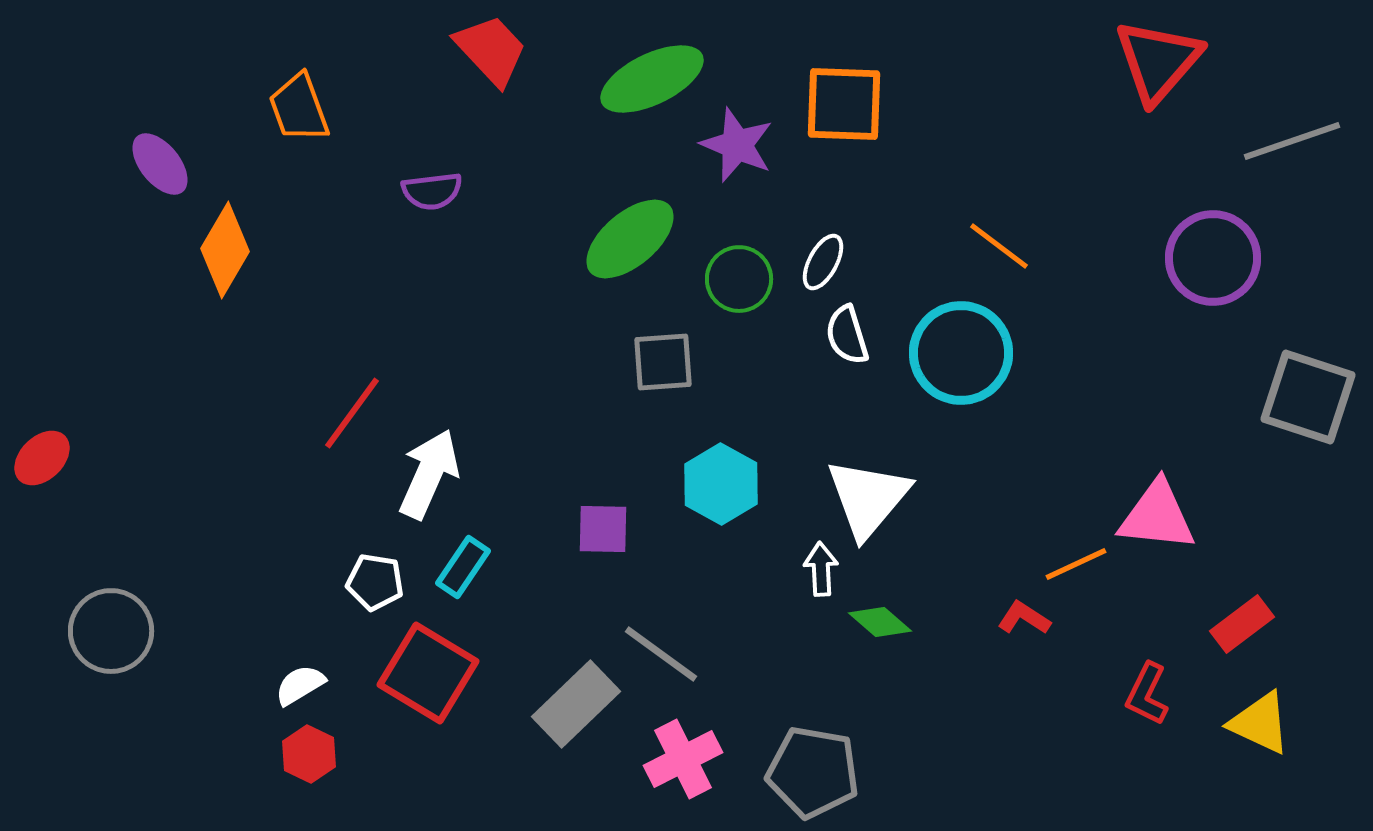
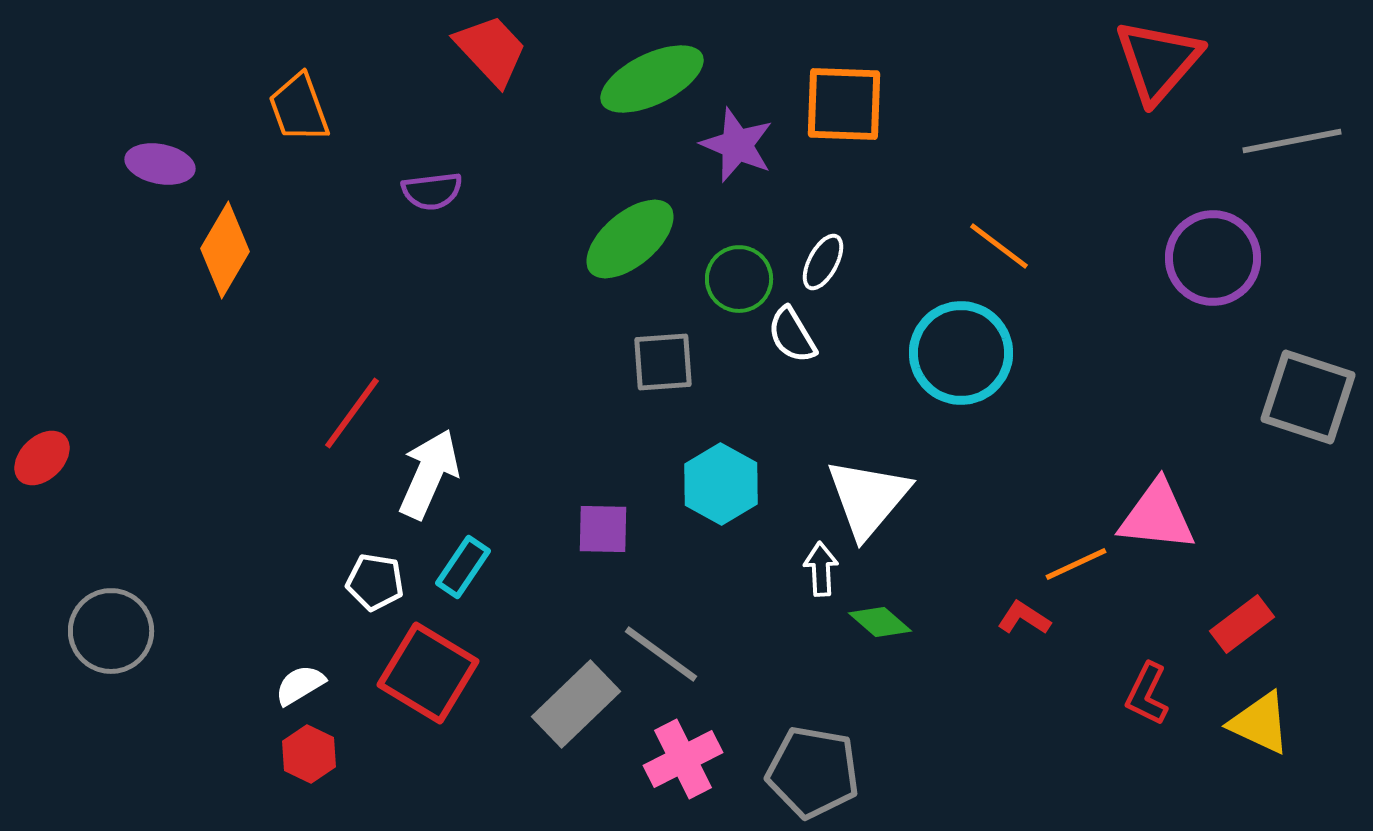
gray line at (1292, 141): rotated 8 degrees clockwise
purple ellipse at (160, 164): rotated 40 degrees counterclockwise
white semicircle at (847, 335): moved 55 px left; rotated 14 degrees counterclockwise
